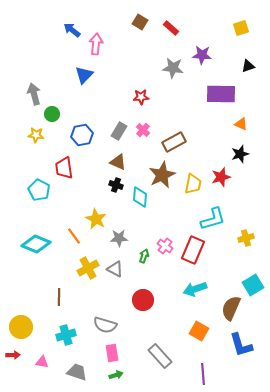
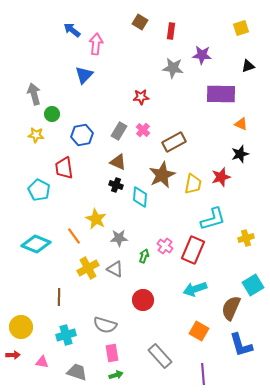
red rectangle at (171, 28): moved 3 px down; rotated 56 degrees clockwise
